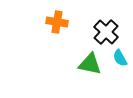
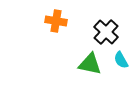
orange cross: moved 1 px left, 1 px up
cyan semicircle: moved 1 px right, 2 px down
